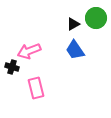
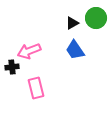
black triangle: moved 1 px left, 1 px up
black cross: rotated 24 degrees counterclockwise
